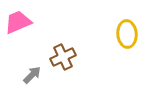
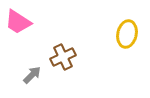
pink trapezoid: rotated 124 degrees counterclockwise
yellow ellipse: rotated 16 degrees clockwise
